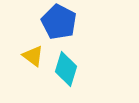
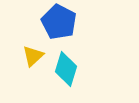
yellow triangle: rotated 40 degrees clockwise
